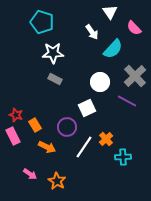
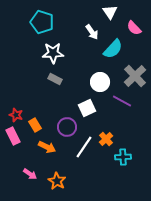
purple line: moved 5 px left
